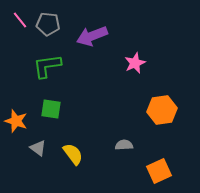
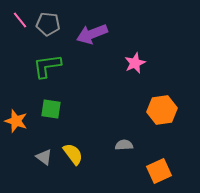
purple arrow: moved 2 px up
gray triangle: moved 6 px right, 9 px down
